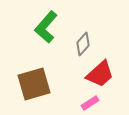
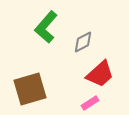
gray diamond: moved 2 px up; rotated 20 degrees clockwise
brown square: moved 4 px left, 5 px down
